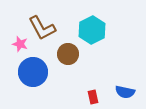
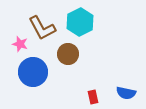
cyan hexagon: moved 12 px left, 8 px up
blue semicircle: moved 1 px right, 1 px down
